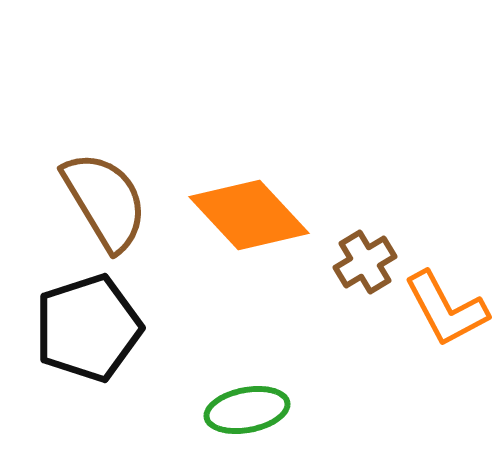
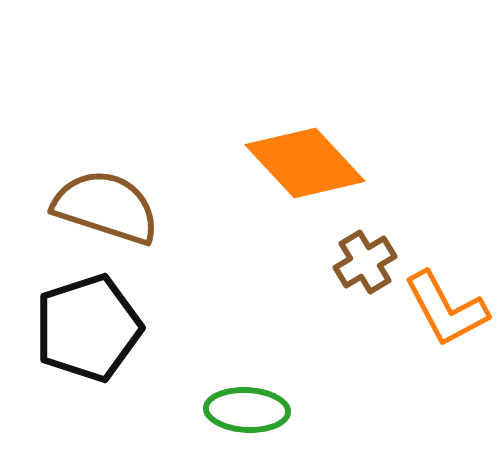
brown semicircle: moved 1 px right, 6 px down; rotated 41 degrees counterclockwise
orange diamond: moved 56 px right, 52 px up
green ellipse: rotated 14 degrees clockwise
